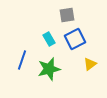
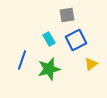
blue square: moved 1 px right, 1 px down
yellow triangle: moved 1 px right
